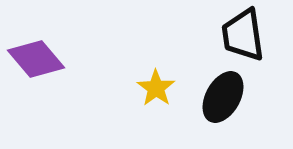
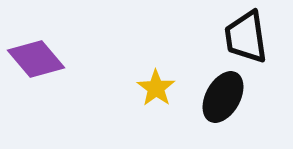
black trapezoid: moved 3 px right, 2 px down
